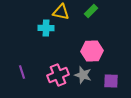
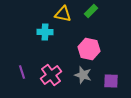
yellow triangle: moved 2 px right, 2 px down
cyan cross: moved 1 px left, 4 px down
pink hexagon: moved 3 px left, 2 px up; rotated 15 degrees clockwise
pink cross: moved 7 px left; rotated 15 degrees counterclockwise
